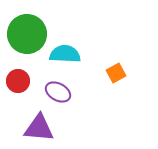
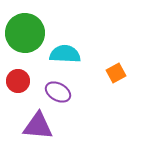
green circle: moved 2 px left, 1 px up
purple triangle: moved 1 px left, 2 px up
